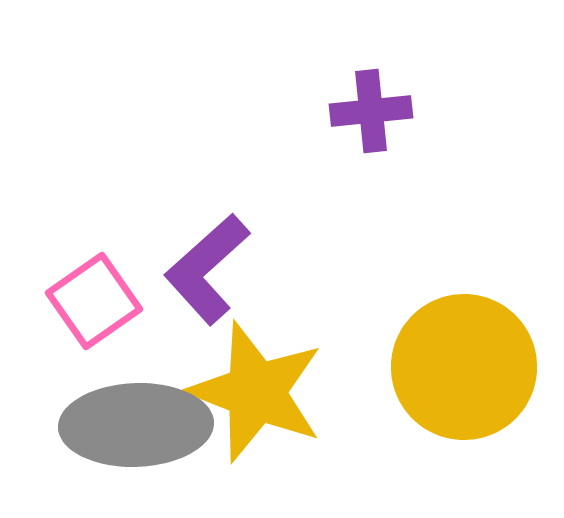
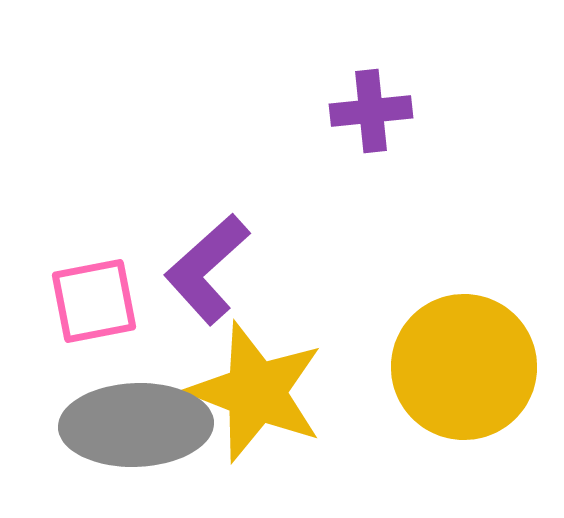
pink square: rotated 24 degrees clockwise
